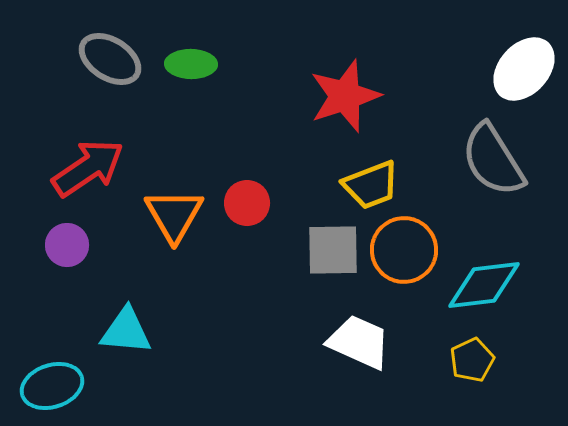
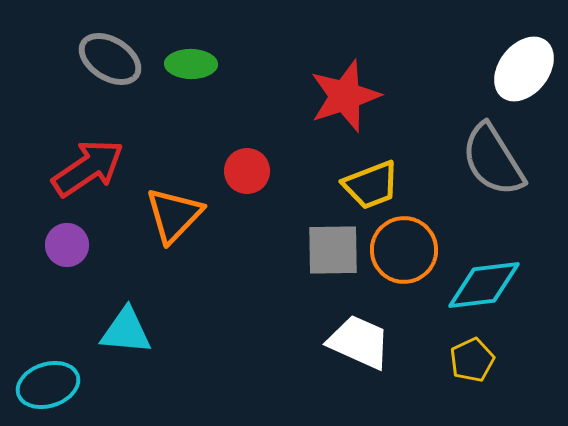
white ellipse: rotated 4 degrees counterclockwise
red circle: moved 32 px up
orange triangle: rotated 14 degrees clockwise
cyan ellipse: moved 4 px left, 1 px up
